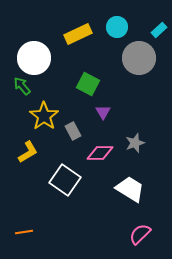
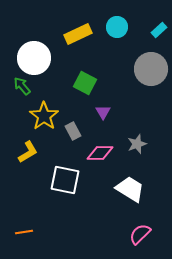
gray circle: moved 12 px right, 11 px down
green square: moved 3 px left, 1 px up
gray star: moved 2 px right, 1 px down
white square: rotated 24 degrees counterclockwise
